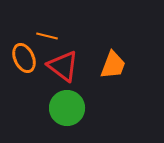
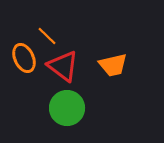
orange line: rotated 30 degrees clockwise
orange trapezoid: rotated 56 degrees clockwise
